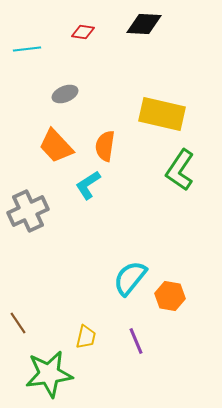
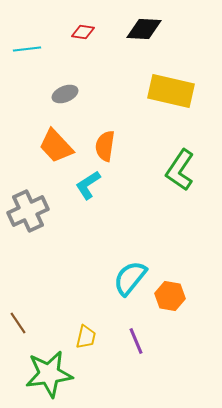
black diamond: moved 5 px down
yellow rectangle: moved 9 px right, 23 px up
